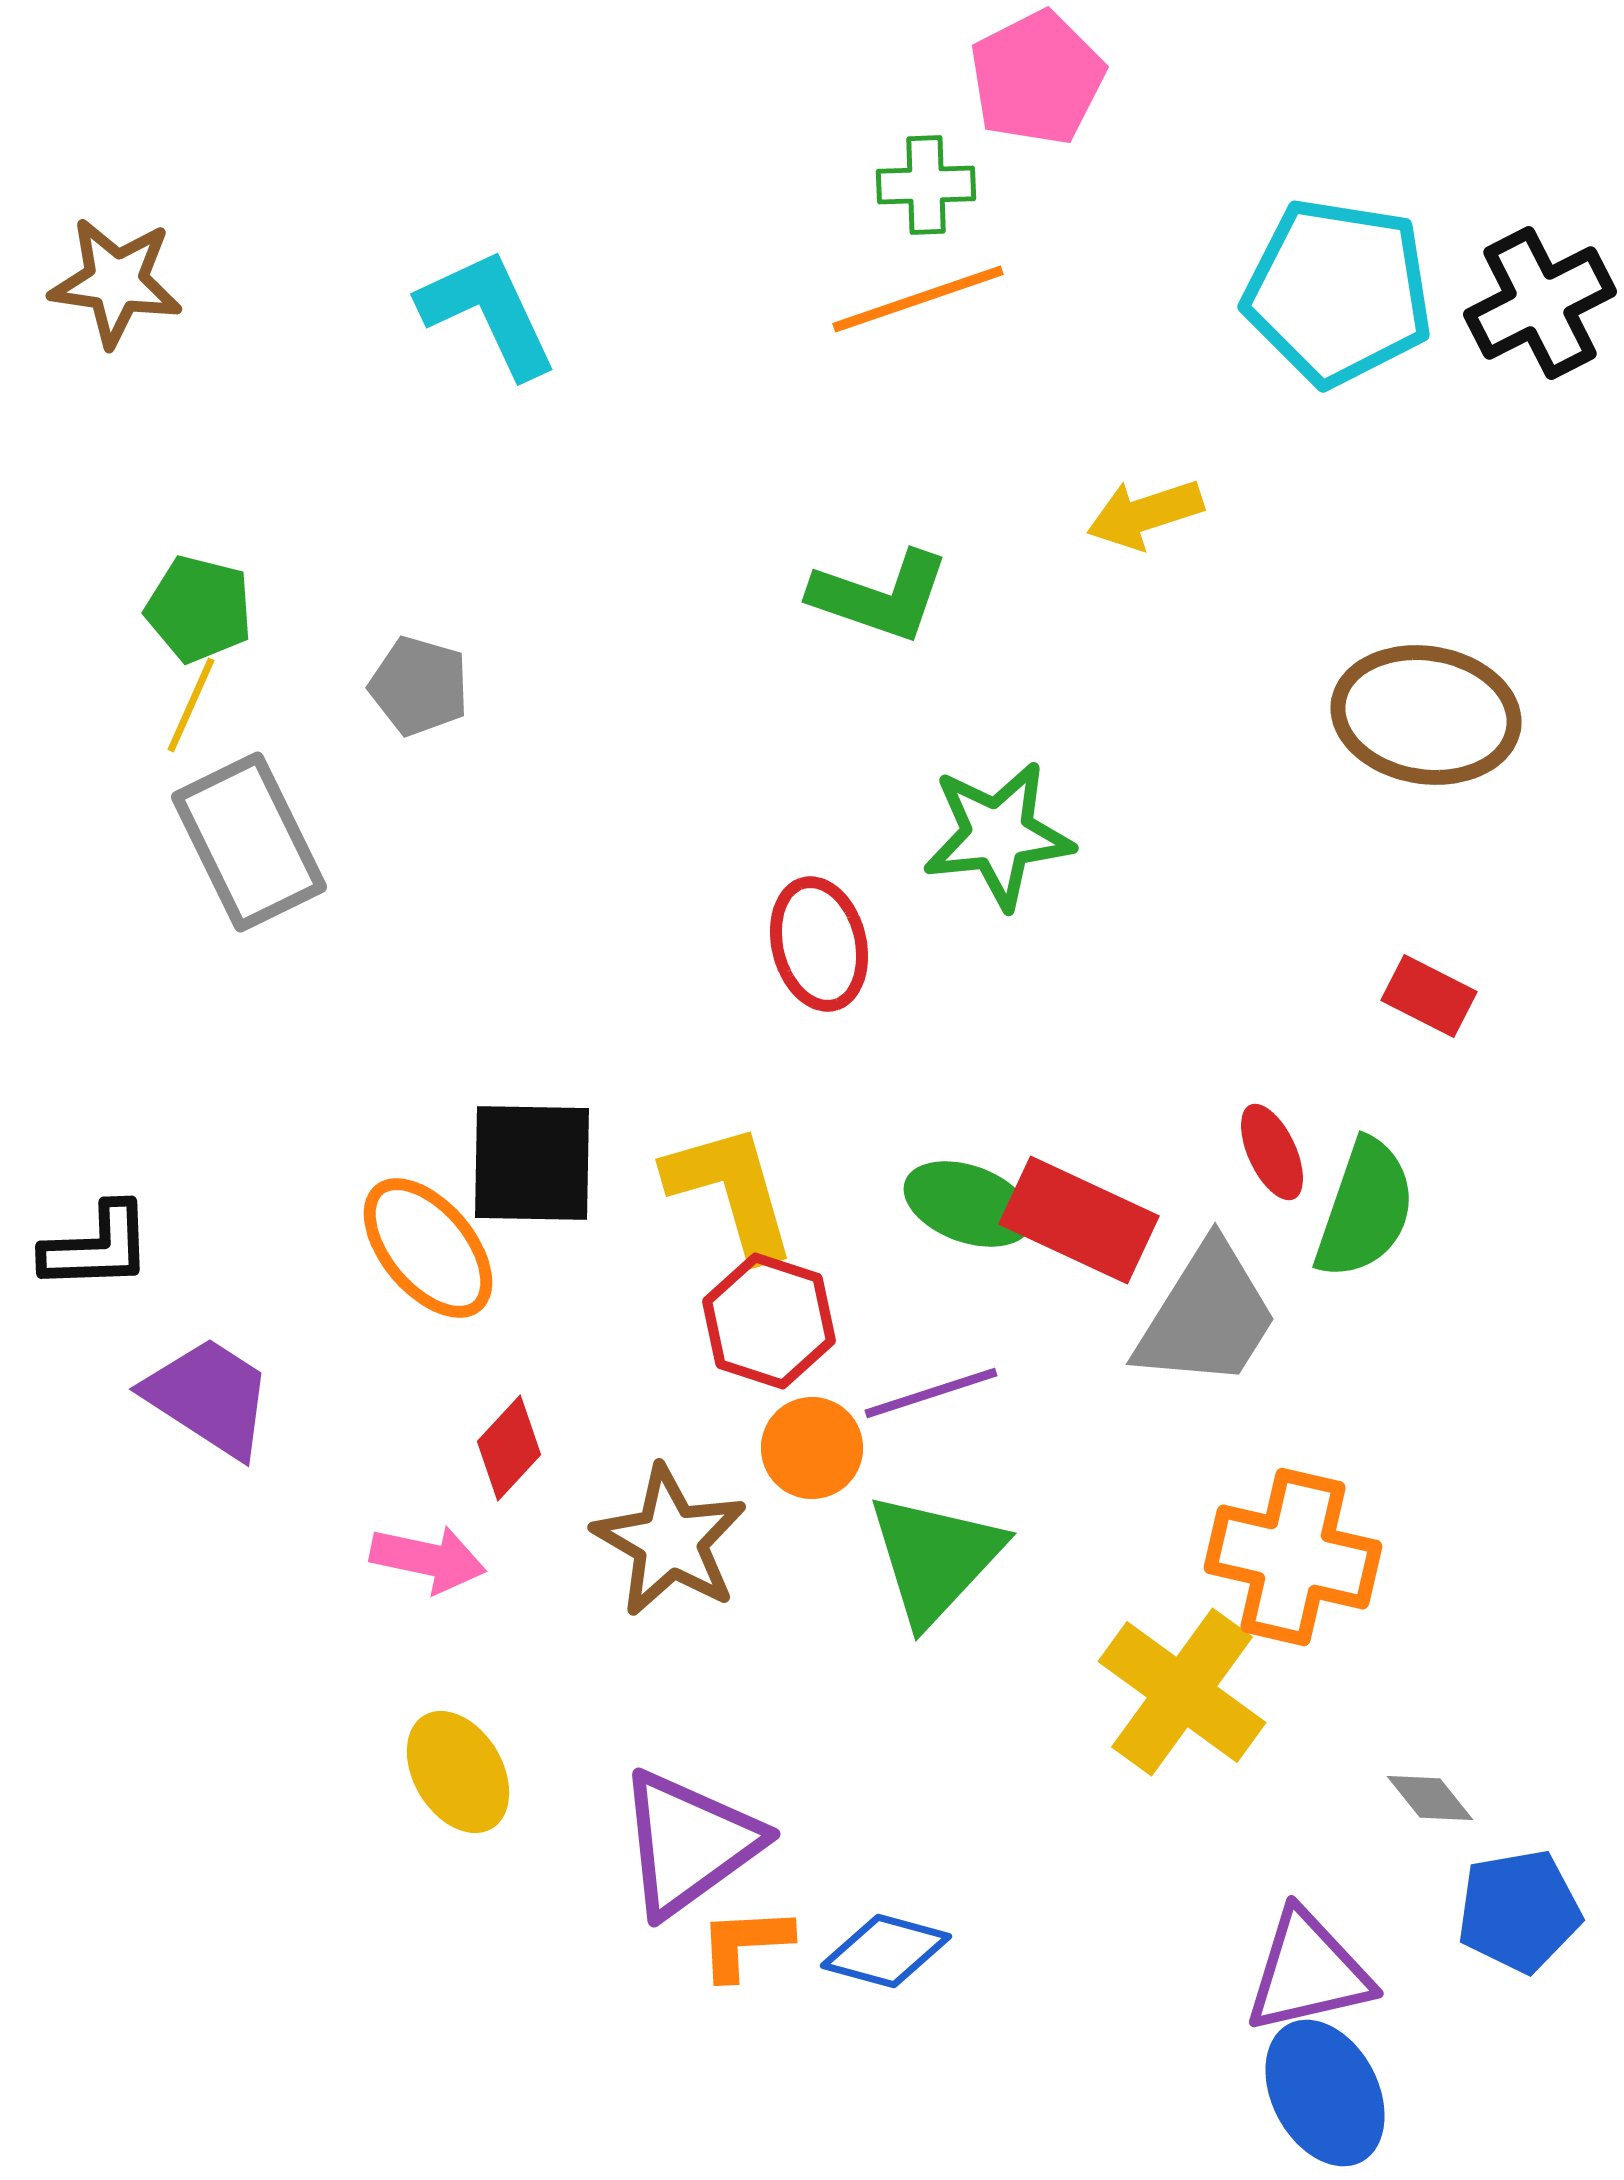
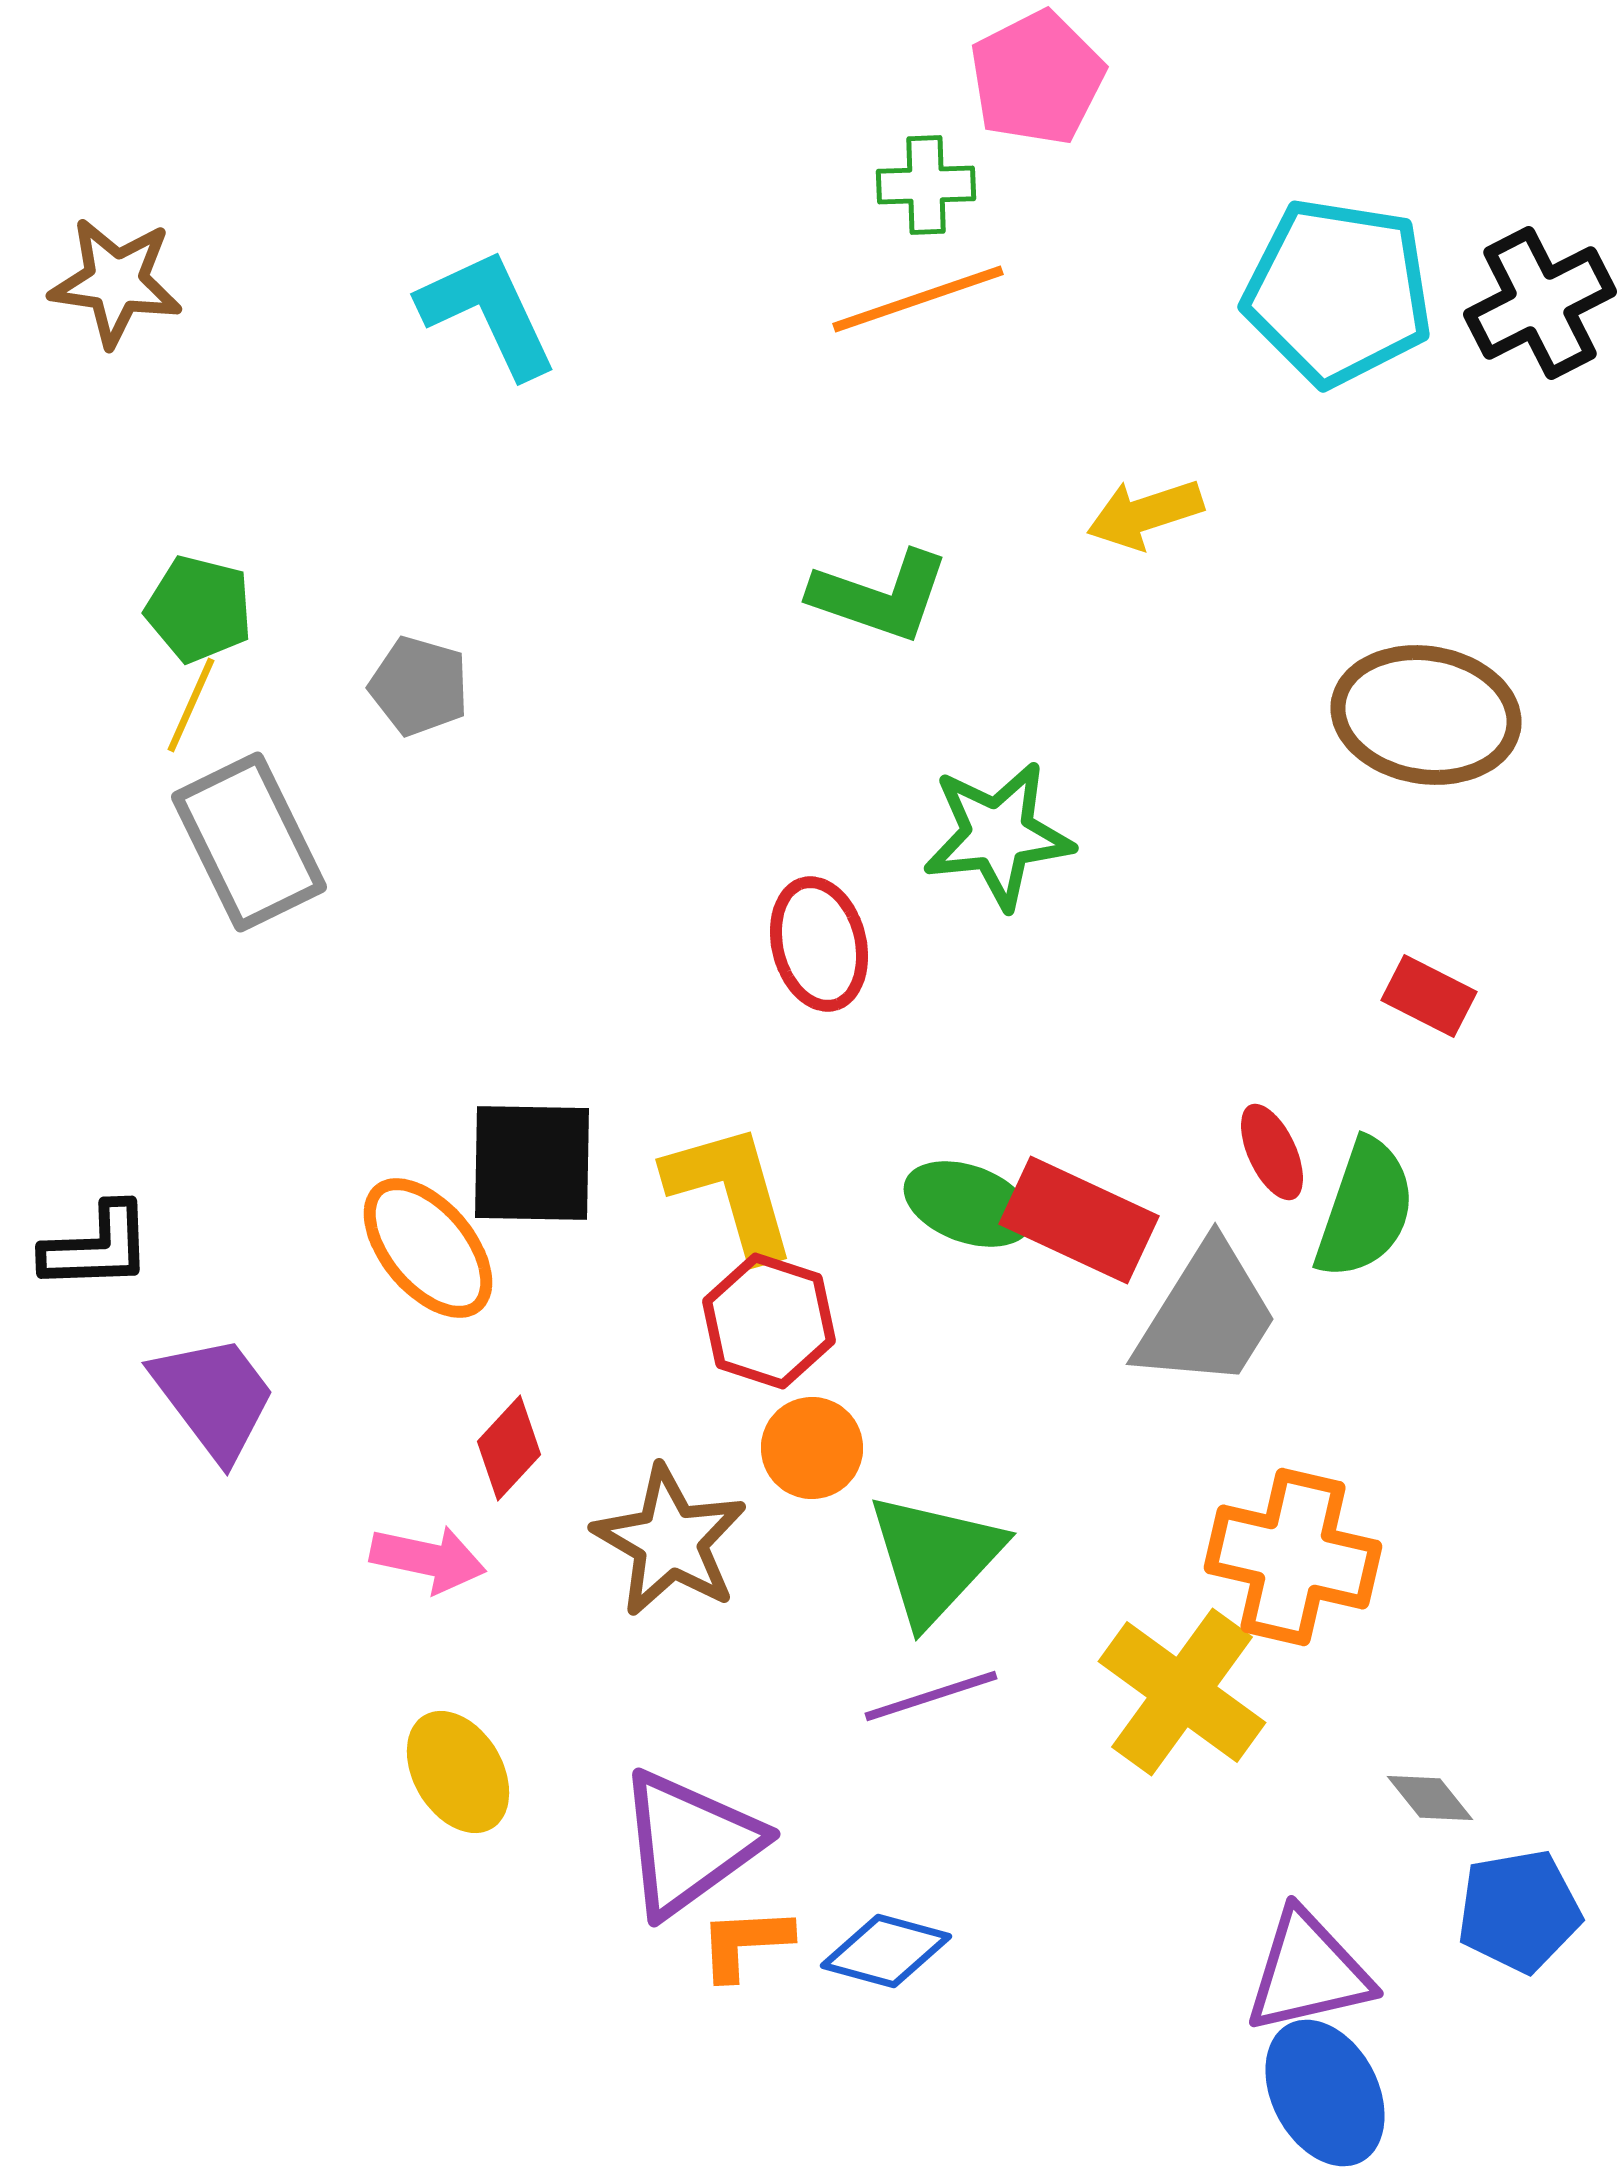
purple line at (931, 1393): moved 303 px down
purple trapezoid at (209, 1397): moved 5 px right; rotated 20 degrees clockwise
